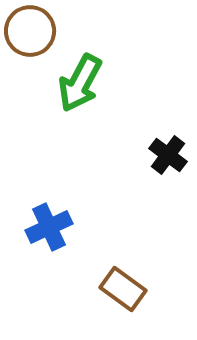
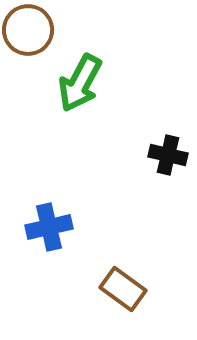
brown circle: moved 2 px left, 1 px up
black cross: rotated 24 degrees counterclockwise
blue cross: rotated 12 degrees clockwise
